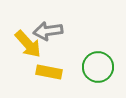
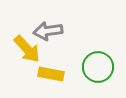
yellow arrow: moved 1 px left, 5 px down
yellow rectangle: moved 2 px right, 2 px down
